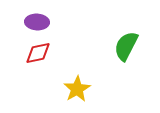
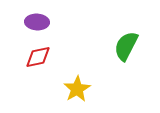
red diamond: moved 4 px down
